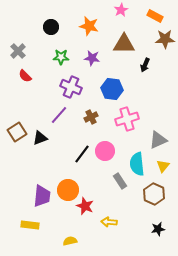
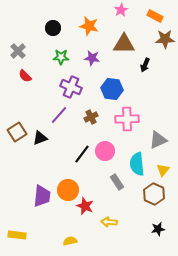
black circle: moved 2 px right, 1 px down
pink cross: rotated 15 degrees clockwise
yellow triangle: moved 4 px down
gray rectangle: moved 3 px left, 1 px down
yellow rectangle: moved 13 px left, 10 px down
